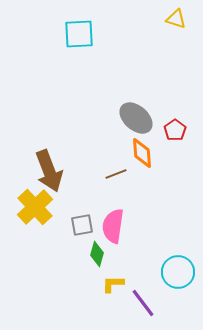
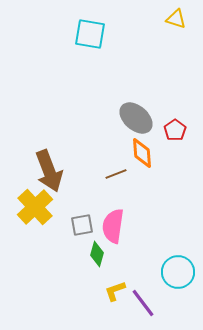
cyan square: moved 11 px right; rotated 12 degrees clockwise
yellow L-shape: moved 2 px right, 7 px down; rotated 20 degrees counterclockwise
